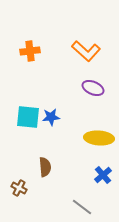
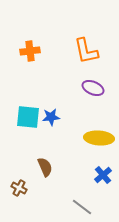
orange L-shape: rotated 36 degrees clockwise
brown semicircle: rotated 18 degrees counterclockwise
